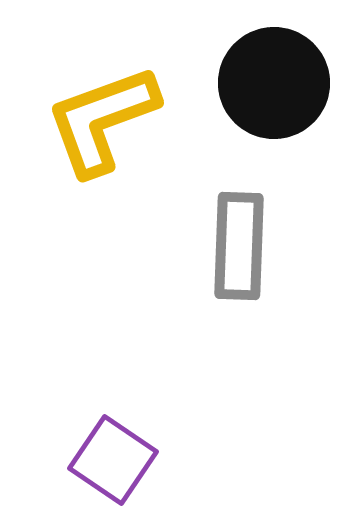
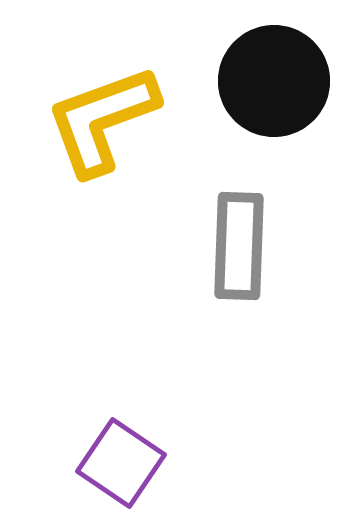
black circle: moved 2 px up
purple square: moved 8 px right, 3 px down
